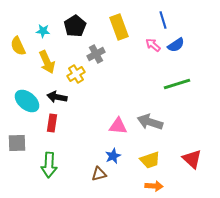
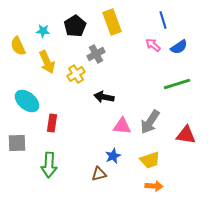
yellow rectangle: moved 7 px left, 5 px up
blue semicircle: moved 3 px right, 2 px down
black arrow: moved 47 px right
gray arrow: rotated 75 degrees counterclockwise
pink triangle: moved 4 px right
red triangle: moved 6 px left, 24 px up; rotated 35 degrees counterclockwise
